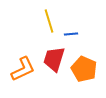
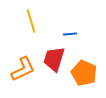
yellow line: moved 18 px left
blue line: moved 1 px left
orange pentagon: moved 4 px down
